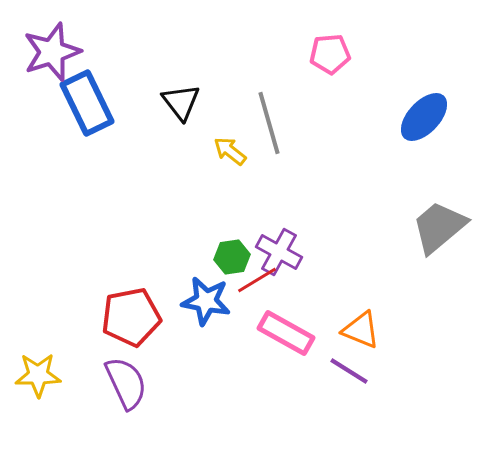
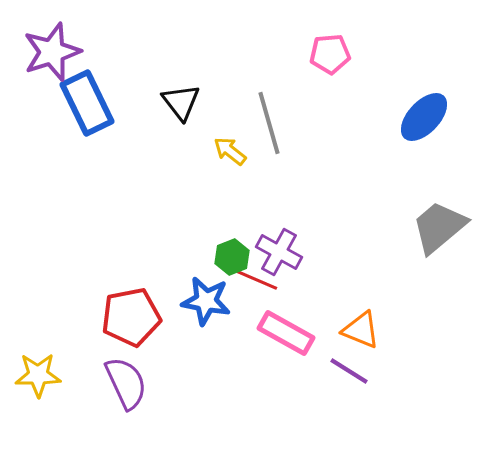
green hexagon: rotated 12 degrees counterclockwise
red line: rotated 54 degrees clockwise
